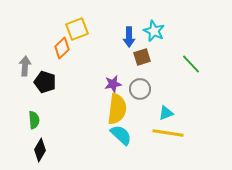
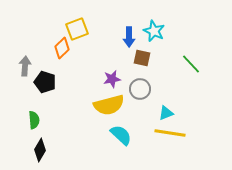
brown square: moved 1 px down; rotated 30 degrees clockwise
purple star: moved 1 px left, 5 px up
yellow semicircle: moved 8 px left, 4 px up; rotated 68 degrees clockwise
yellow line: moved 2 px right
